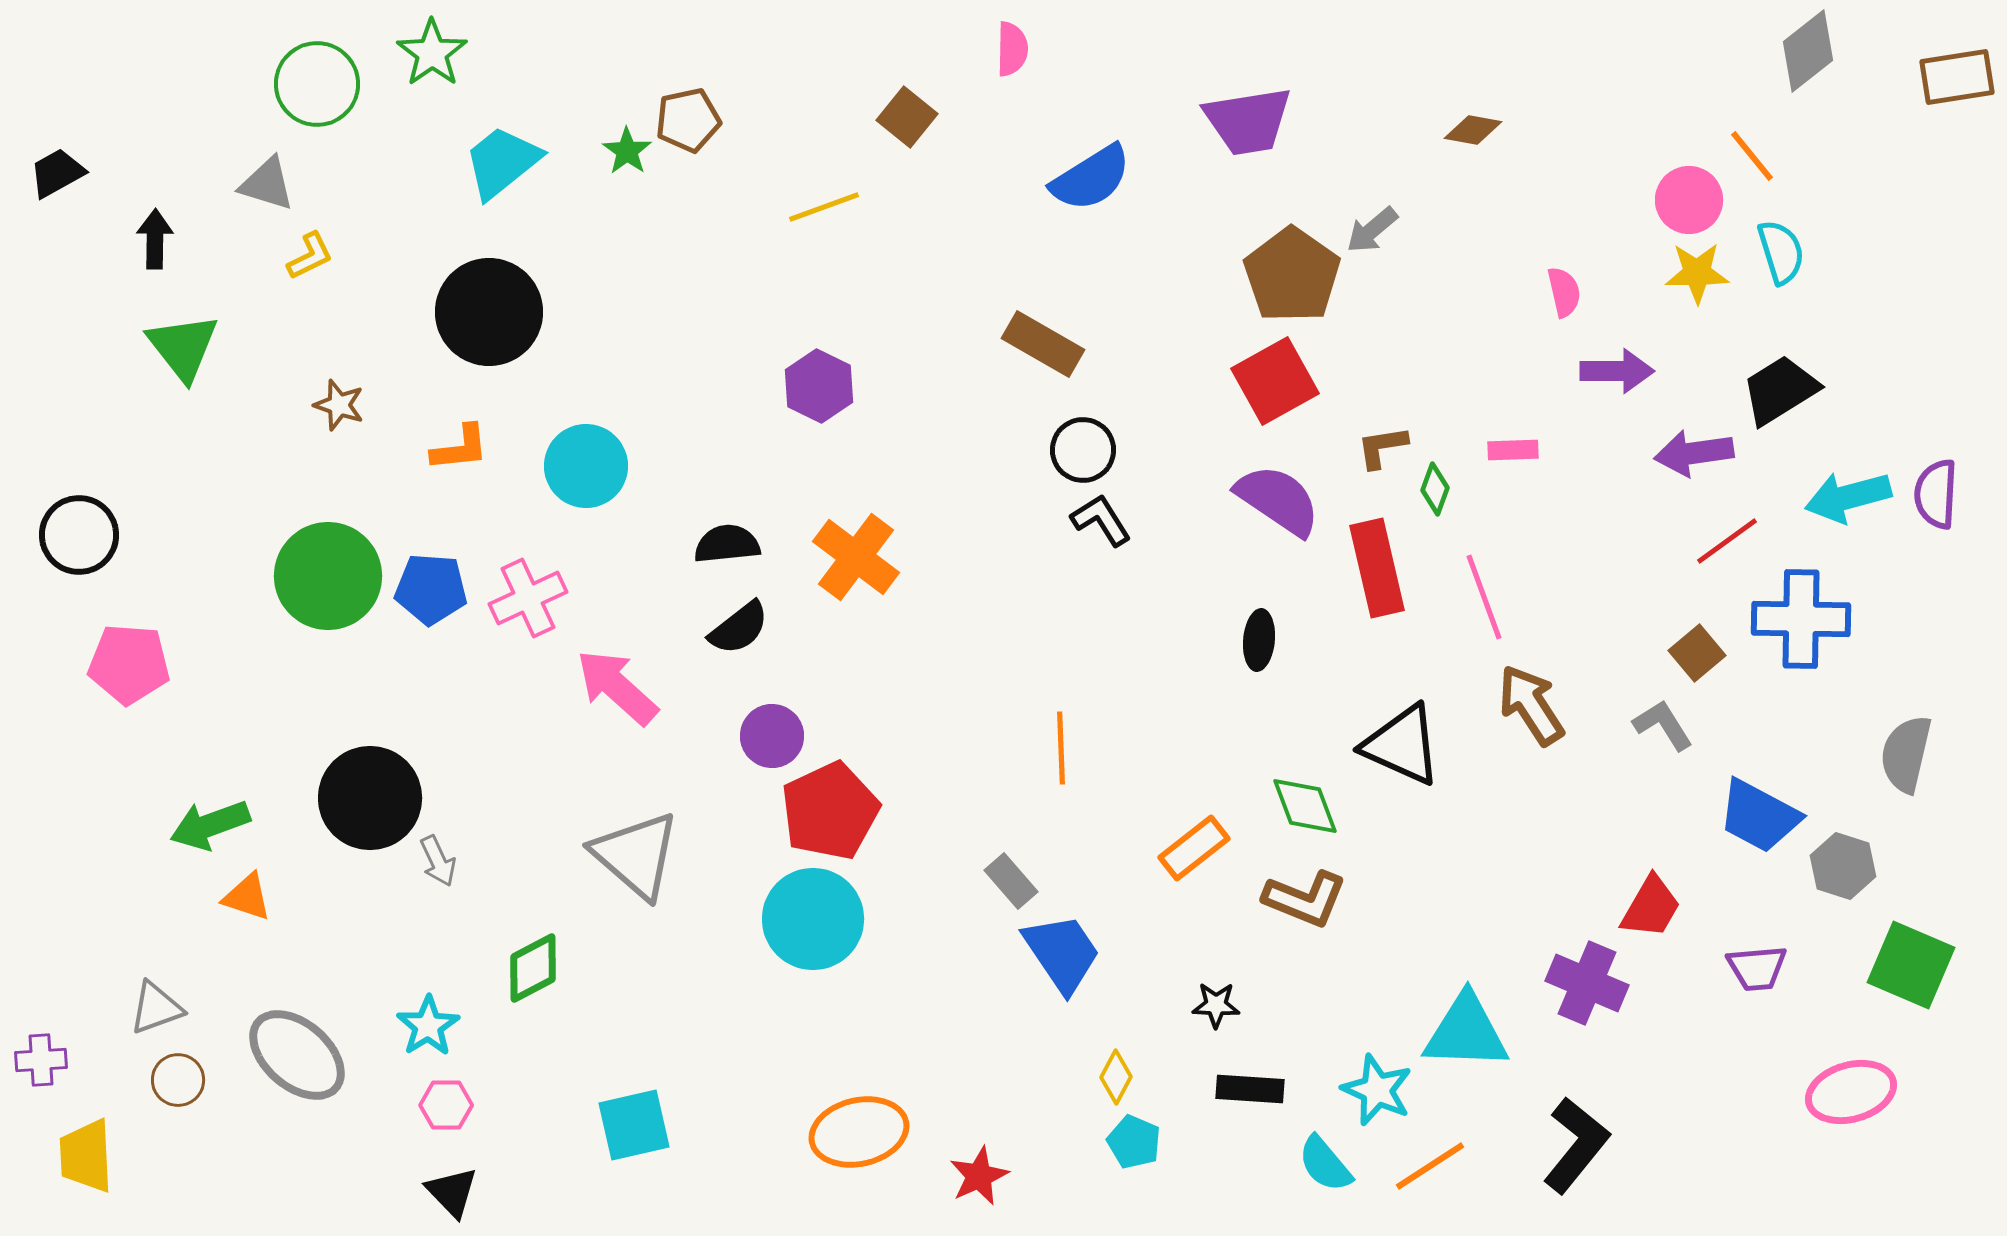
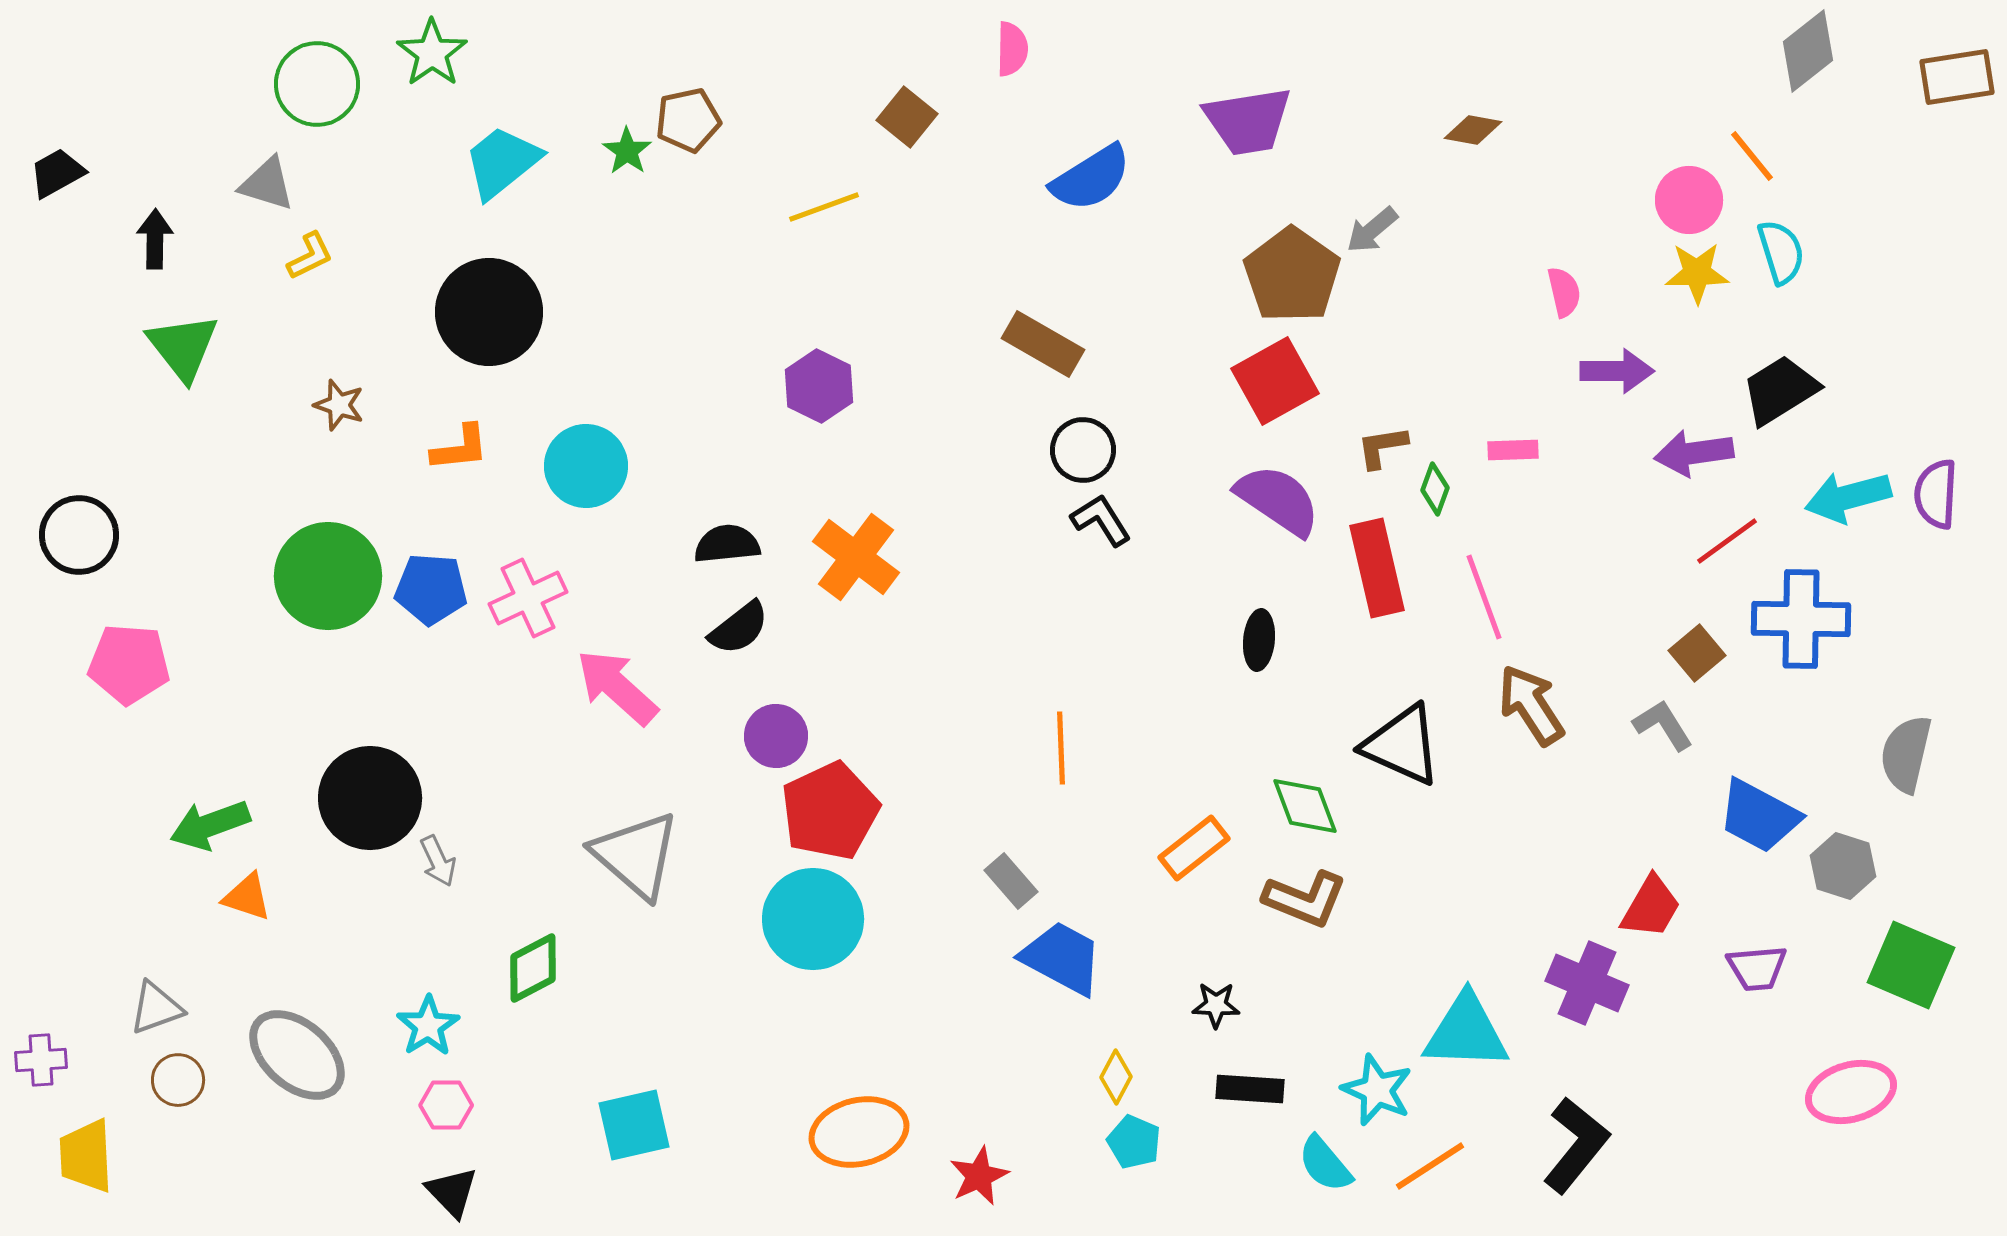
purple circle at (772, 736): moved 4 px right
blue trapezoid at (1062, 953): moved 5 px down; rotated 28 degrees counterclockwise
